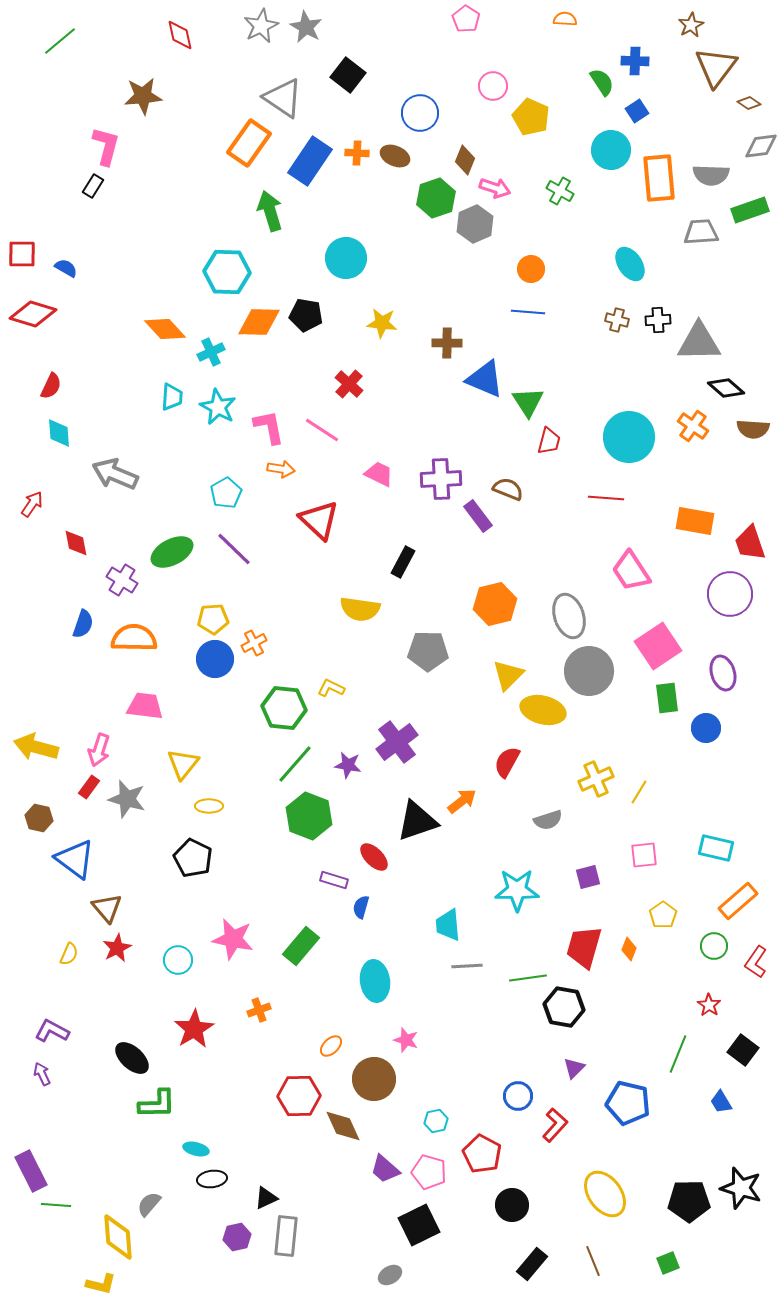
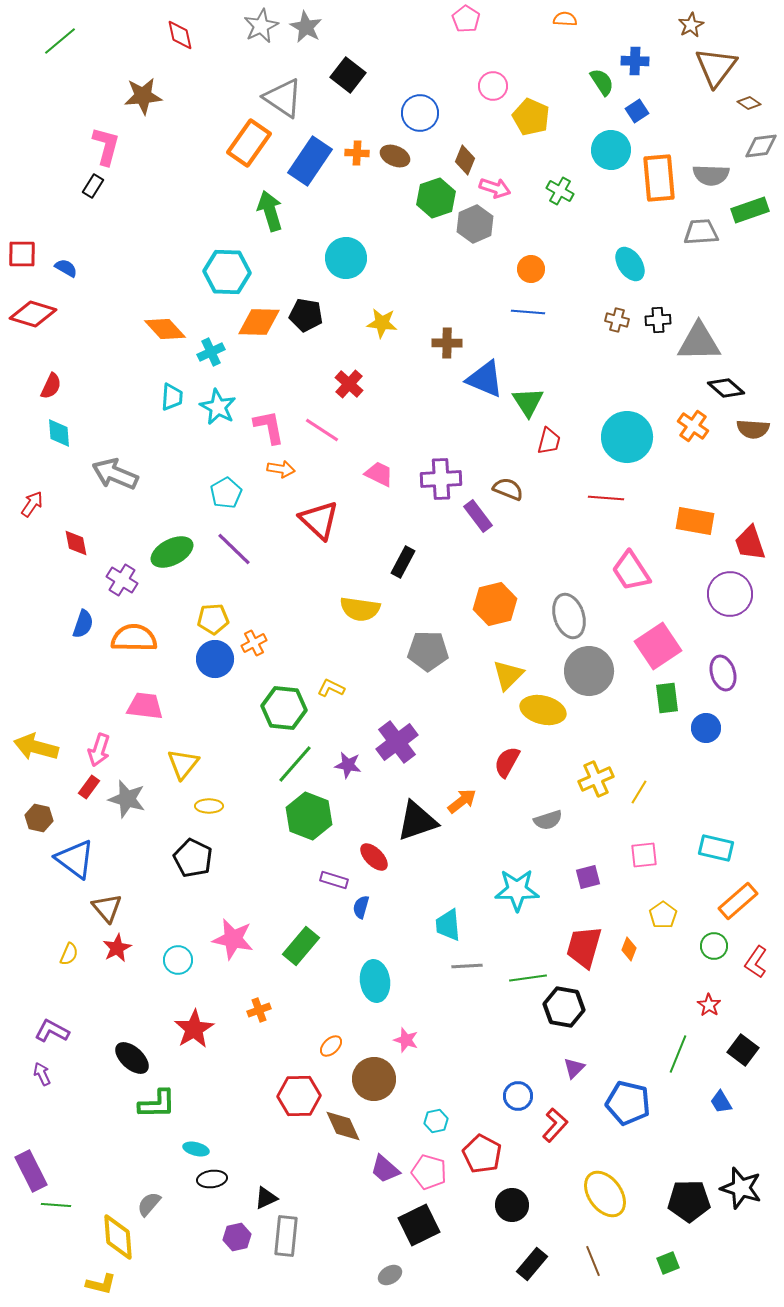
cyan circle at (629, 437): moved 2 px left
